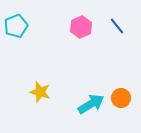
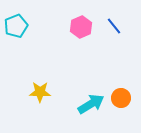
blue line: moved 3 px left
yellow star: rotated 15 degrees counterclockwise
